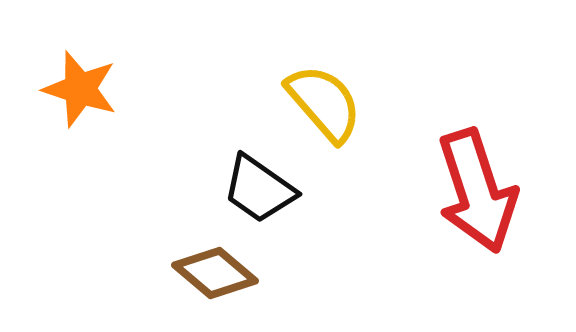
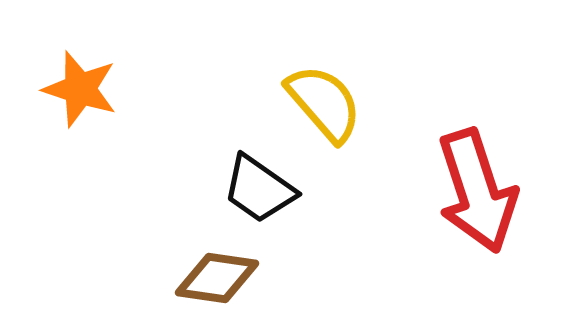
brown diamond: moved 2 px right, 5 px down; rotated 32 degrees counterclockwise
